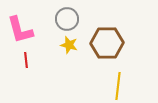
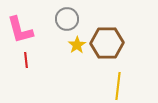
yellow star: moved 8 px right; rotated 24 degrees clockwise
